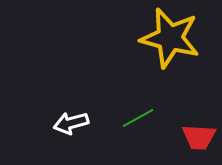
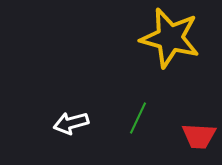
green line: rotated 36 degrees counterclockwise
red trapezoid: moved 1 px up
